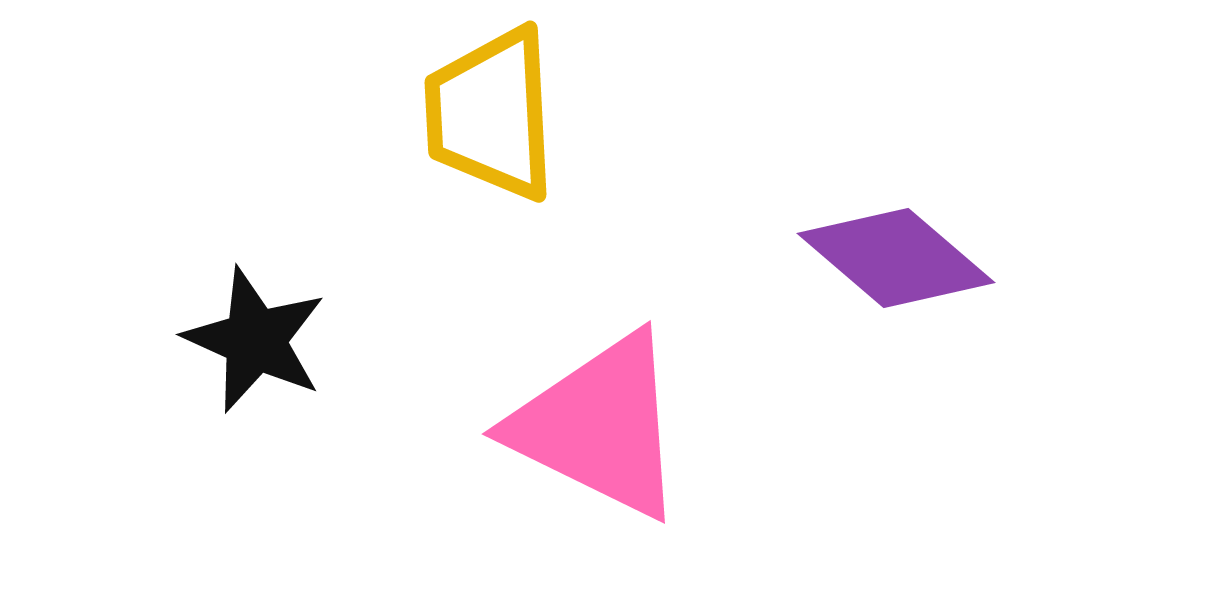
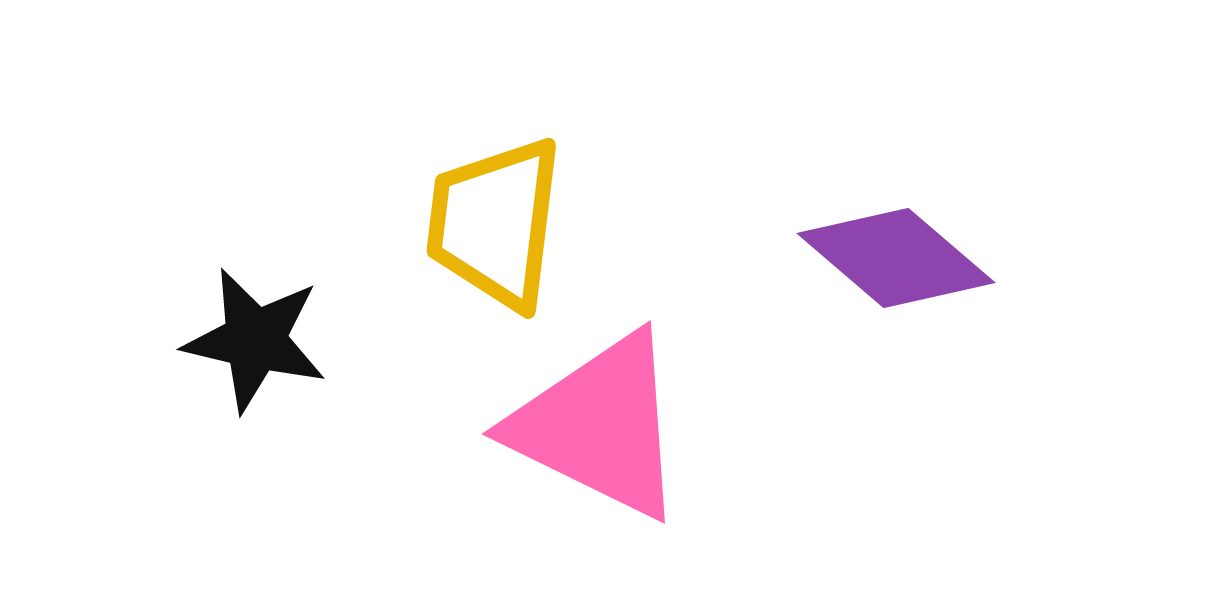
yellow trapezoid: moved 4 px right, 109 px down; rotated 10 degrees clockwise
black star: rotated 11 degrees counterclockwise
